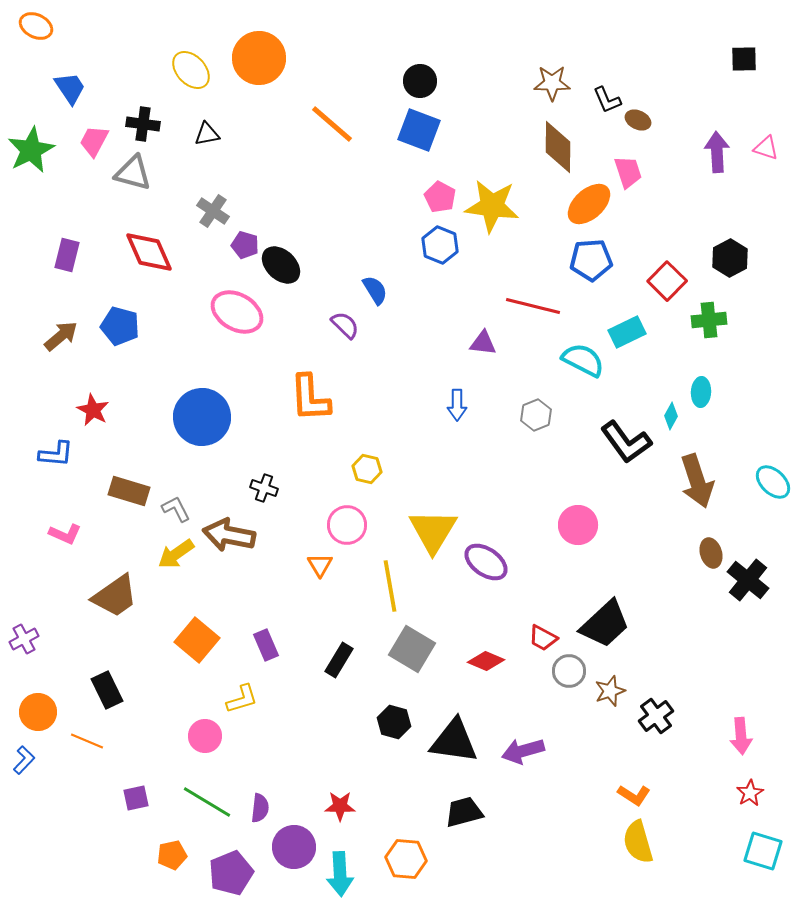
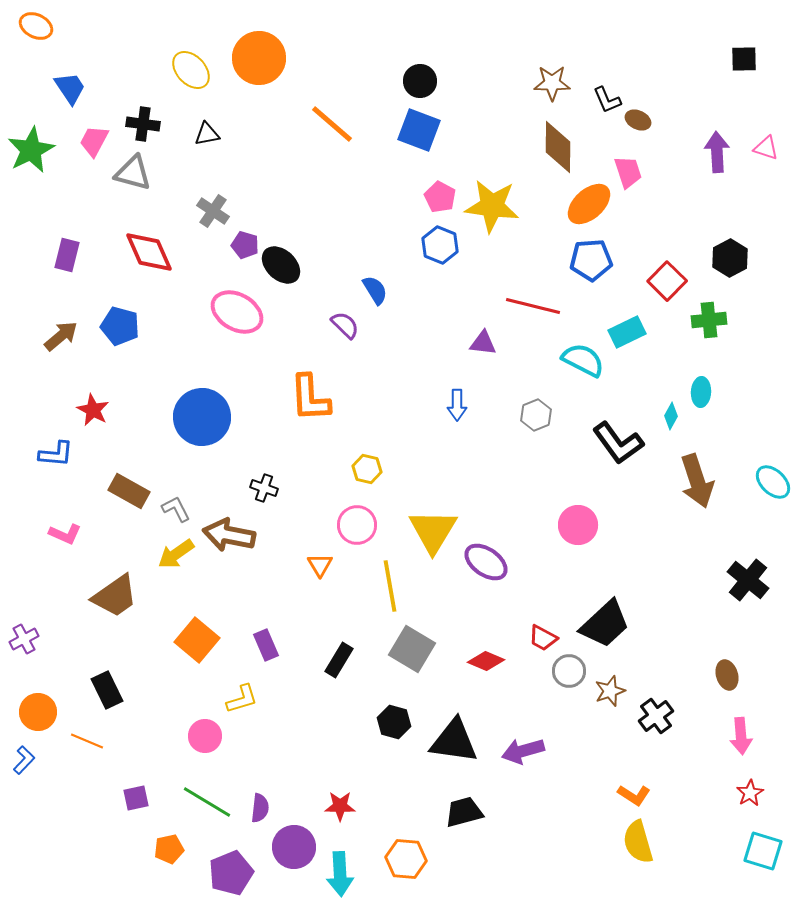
black L-shape at (626, 442): moved 8 px left, 1 px down
brown rectangle at (129, 491): rotated 12 degrees clockwise
pink circle at (347, 525): moved 10 px right
brown ellipse at (711, 553): moved 16 px right, 122 px down
orange pentagon at (172, 855): moved 3 px left, 6 px up
